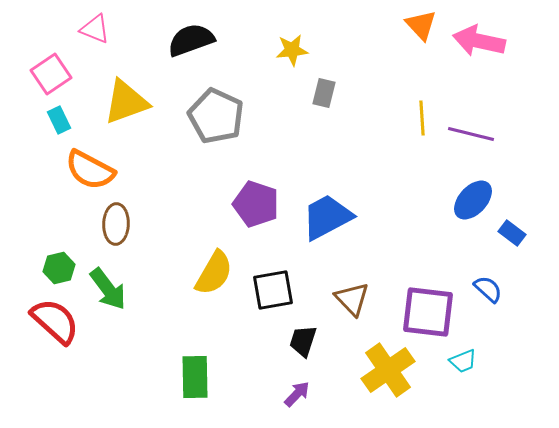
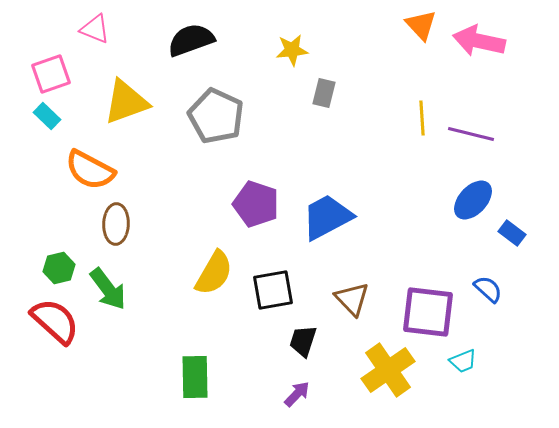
pink square: rotated 15 degrees clockwise
cyan rectangle: moved 12 px left, 4 px up; rotated 20 degrees counterclockwise
